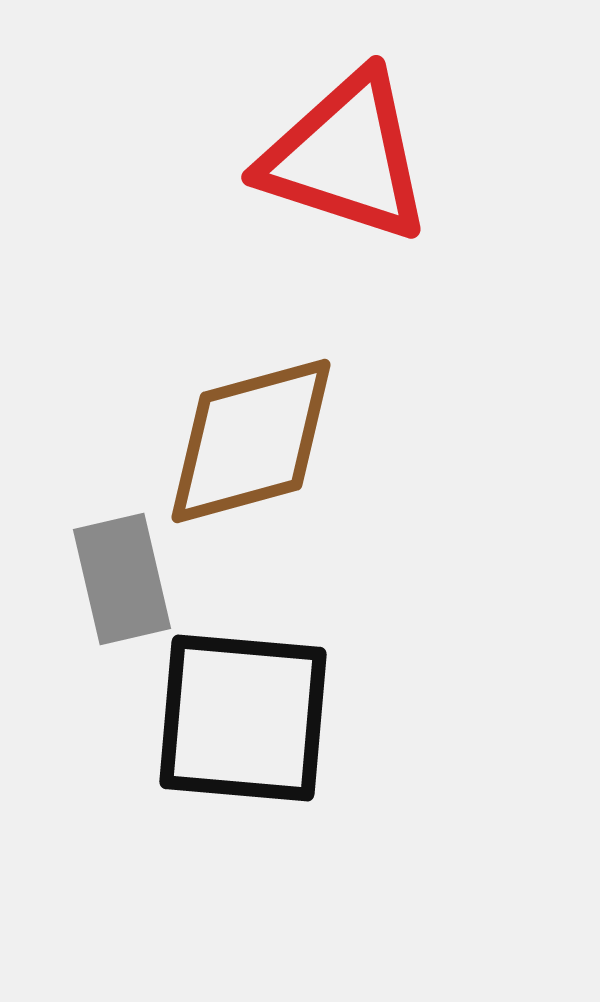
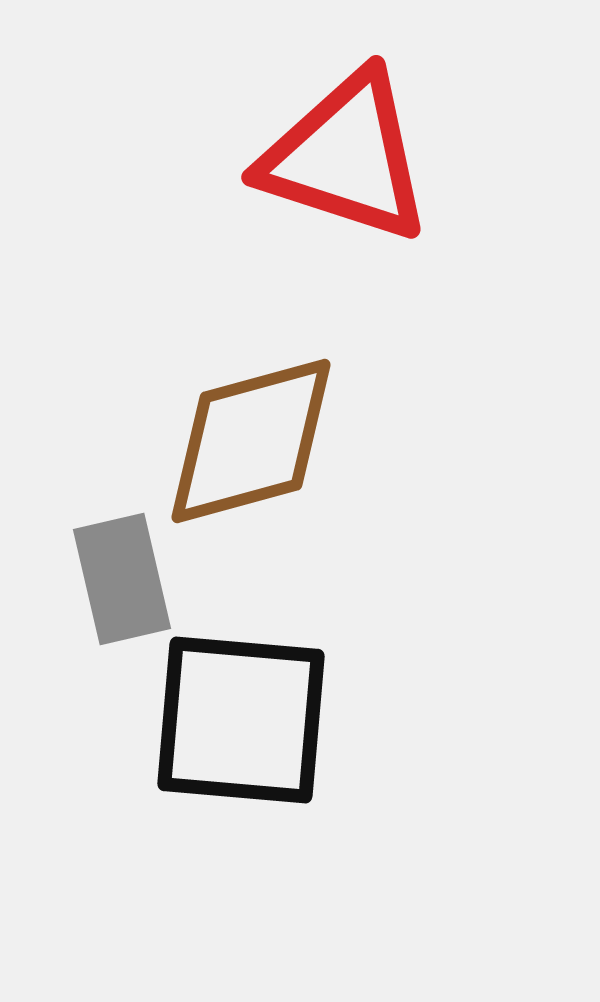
black square: moved 2 px left, 2 px down
